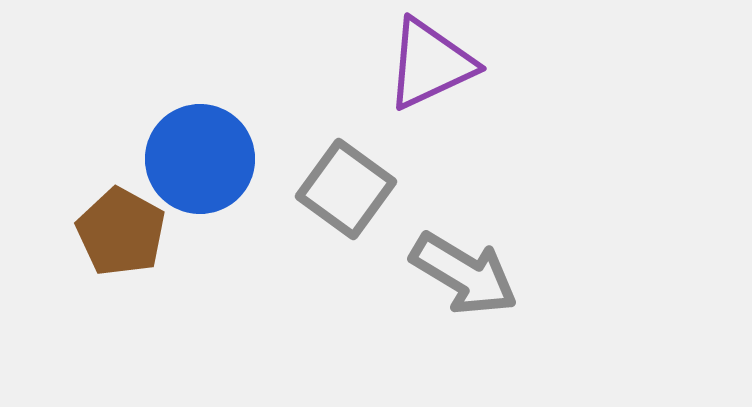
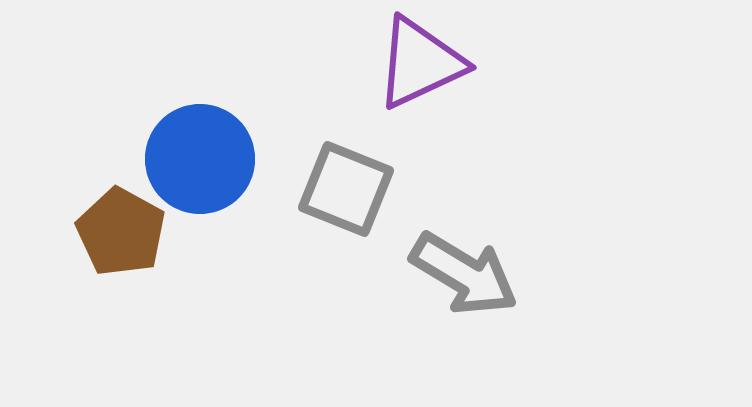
purple triangle: moved 10 px left, 1 px up
gray square: rotated 14 degrees counterclockwise
